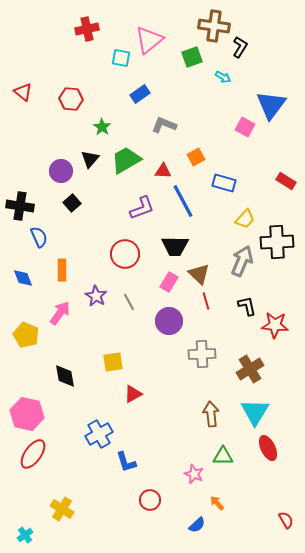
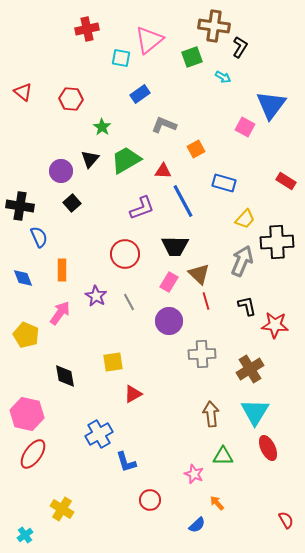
orange square at (196, 157): moved 8 px up
